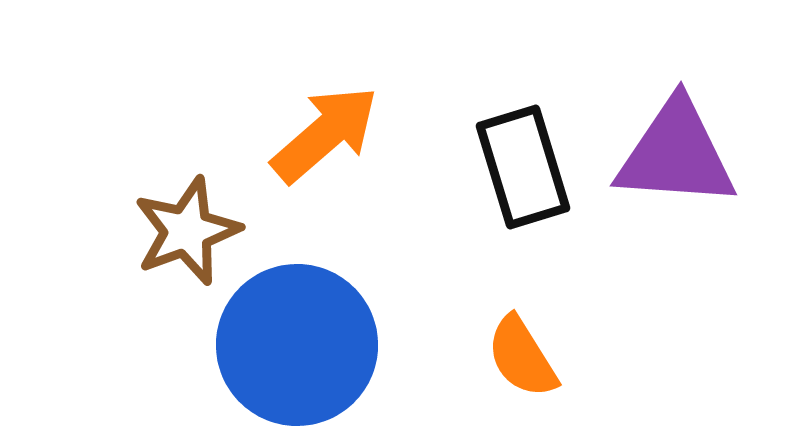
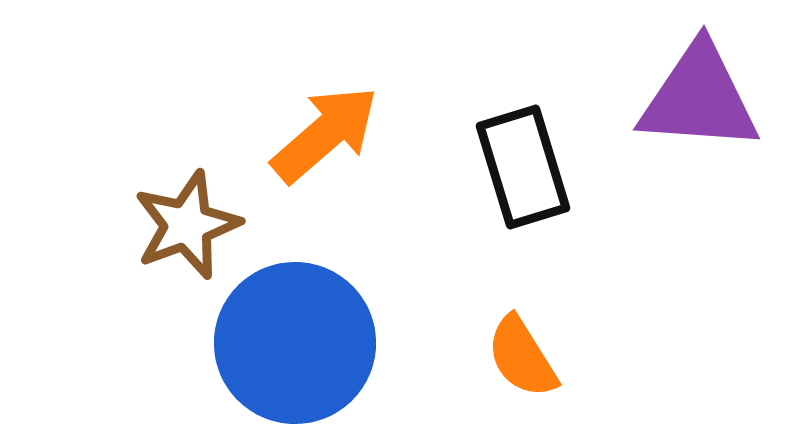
purple triangle: moved 23 px right, 56 px up
brown star: moved 6 px up
blue circle: moved 2 px left, 2 px up
